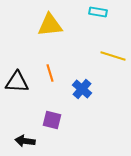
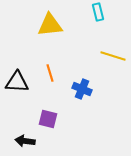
cyan rectangle: rotated 66 degrees clockwise
blue cross: rotated 18 degrees counterclockwise
purple square: moved 4 px left, 1 px up
